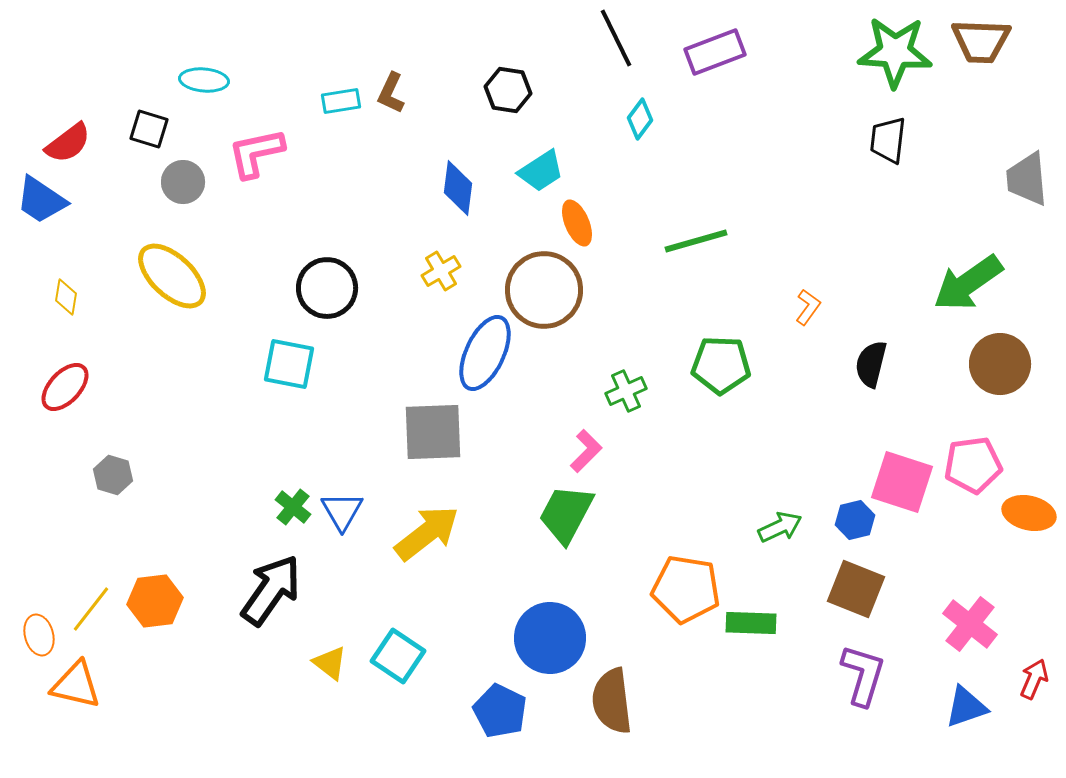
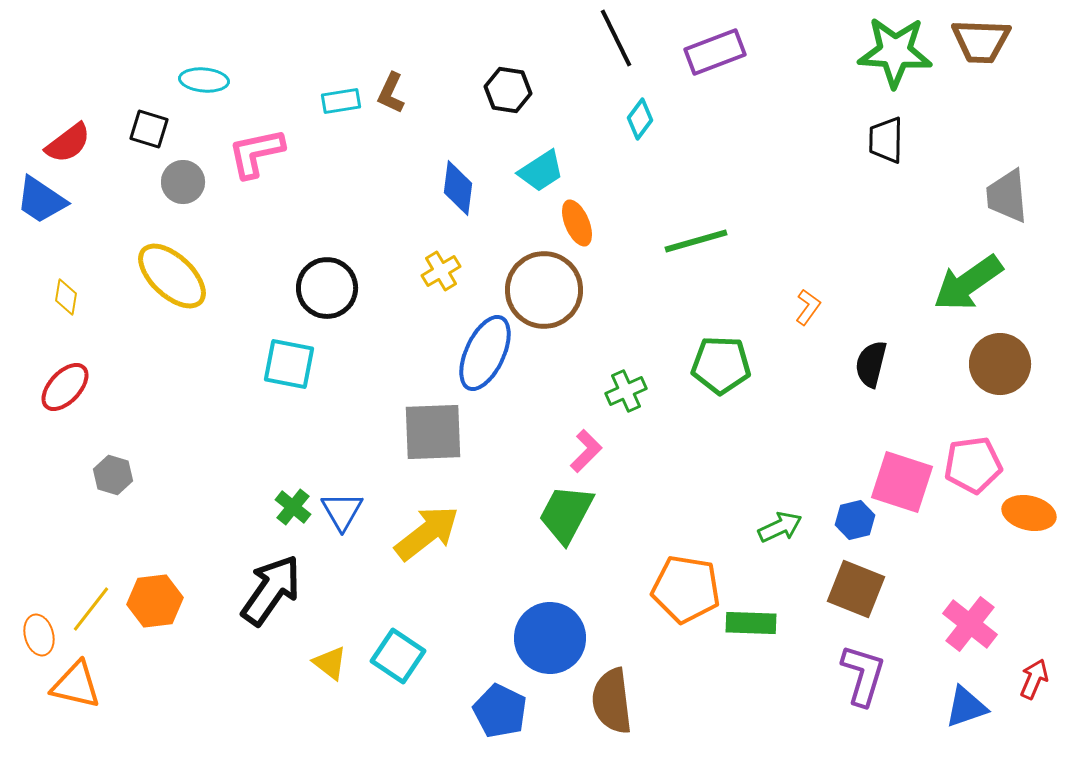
black trapezoid at (888, 140): moved 2 px left; rotated 6 degrees counterclockwise
gray trapezoid at (1027, 179): moved 20 px left, 17 px down
